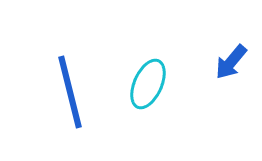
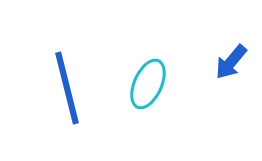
blue line: moved 3 px left, 4 px up
